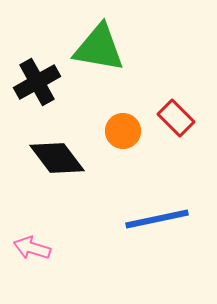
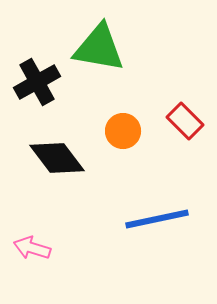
red rectangle: moved 9 px right, 3 px down
